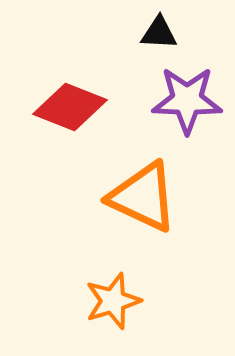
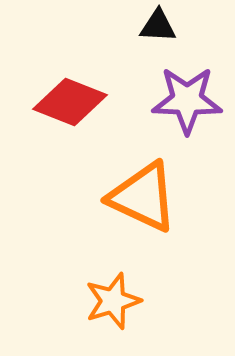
black triangle: moved 1 px left, 7 px up
red diamond: moved 5 px up
